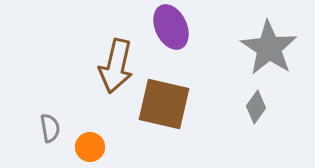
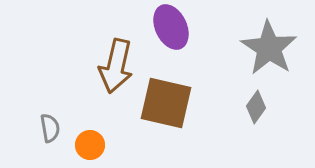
brown square: moved 2 px right, 1 px up
orange circle: moved 2 px up
